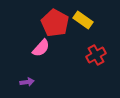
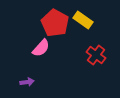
red cross: rotated 24 degrees counterclockwise
